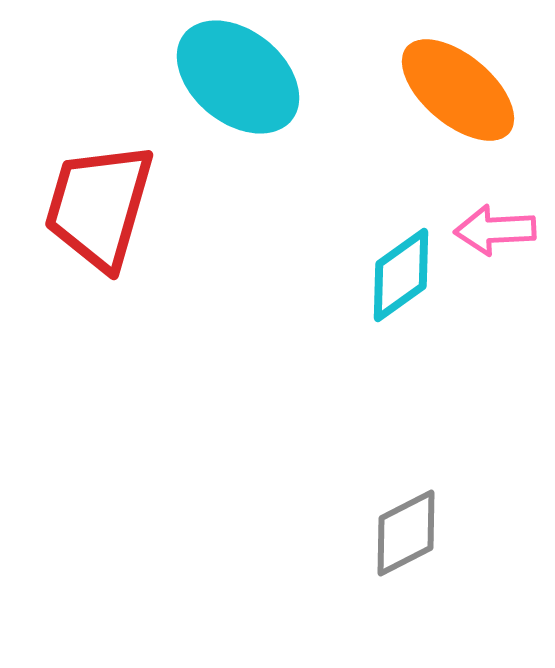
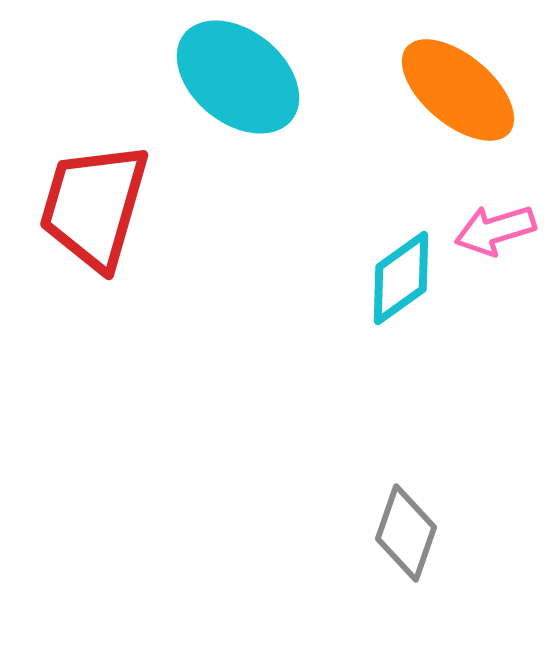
red trapezoid: moved 5 px left
pink arrow: rotated 14 degrees counterclockwise
cyan diamond: moved 3 px down
gray diamond: rotated 44 degrees counterclockwise
